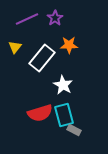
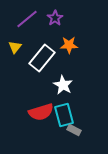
purple line: rotated 15 degrees counterclockwise
red semicircle: moved 1 px right, 1 px up
